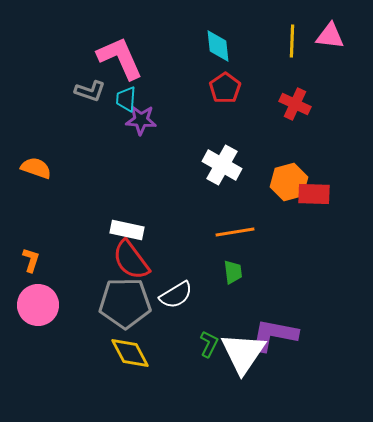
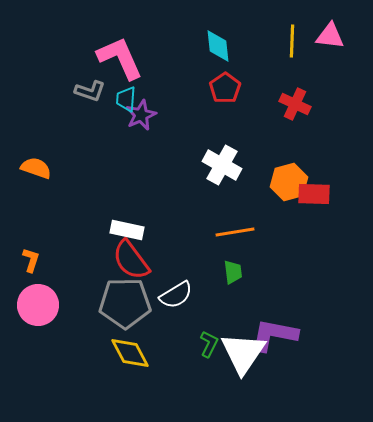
purple star: moved 5 px up; rotated 28 degrees counterclockwise
